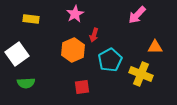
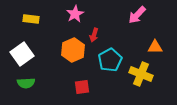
white square: moved 5 px right
